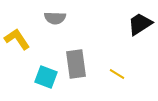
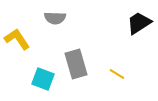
black trapezoid: moved 1 px left, 1 px up
gray rectangle: rotated 8 degrees counterclockwise
cyan square: moved 3 px left, 2 px down
